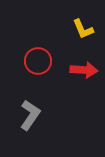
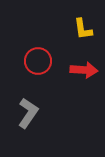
yellow L-shape: rotated 15 degrees clockwise
gray L-shape: moved 2 px left, 2 px up
